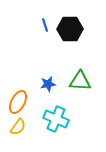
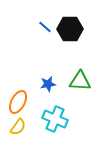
blue line: moved 2 px down; rotated 32 degrees counterclockwise
cyan cross: moved 1 px left
